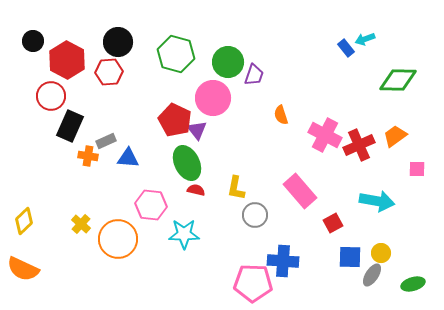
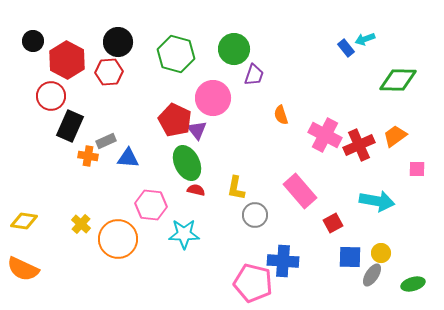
green circle at (228, 62): moved 6 px right, 13 px up
yellow diamond at (24, 221): rotated 52 degrees clockwise
pink pentagon at (253, 283): rotated 12 degrees clockwise
